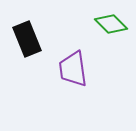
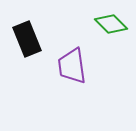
purple trapezoid: moved 1 px left, 3 px up
